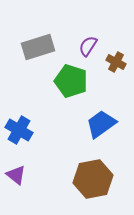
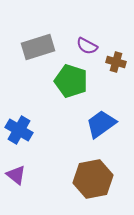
purple semicircle: moved 1 px left; rotated 95 degrees counterclockwise
brown cross: rotated 12 degrees counterclockwise
